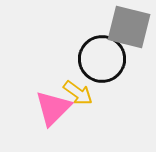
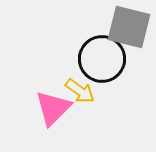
yellow arrow: moved 2 px right, 2 px up
